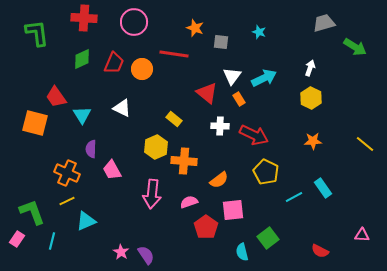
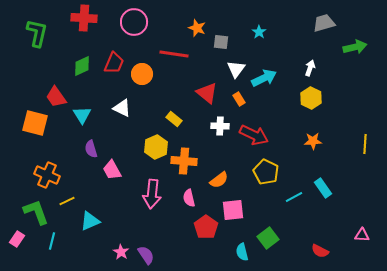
orange star at (195, 28): moved 2 px right
cyan star at (259, 32): rotated 16 degrees clockwise
green L-shape at (37, 33): rotated 20 degrees clockwise
green arrow at (355, 47): rotated 45 degrees counterclockwise
green diamond at (82, 59): moved 7 px down
orange circle at (142, 69): moved 5 px down
white triangle at (232, 76): moved 4 px right, 7 px up
yellow line at (365, 144): rotated 54 degrees clockwise
purple semicircle at (91, 149): rotated 18 degrees counterclockwise
orange cross at (67, 173): moved 20 px left, 2 px down
pink semicircle at (189, 202): moved 4 px up; rotated 84 degrees counterclockwise
green L-shape at (32, 212): moved 4 px right
cyan triangle at (86, 221): moved 4 px right
